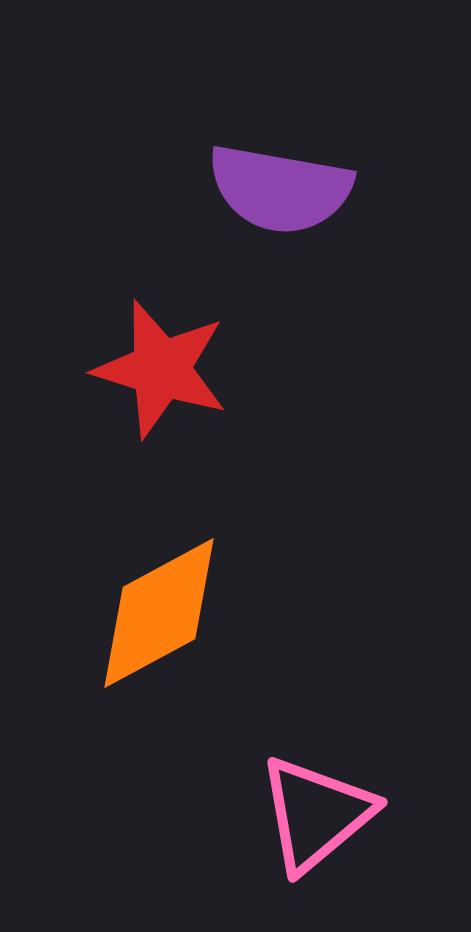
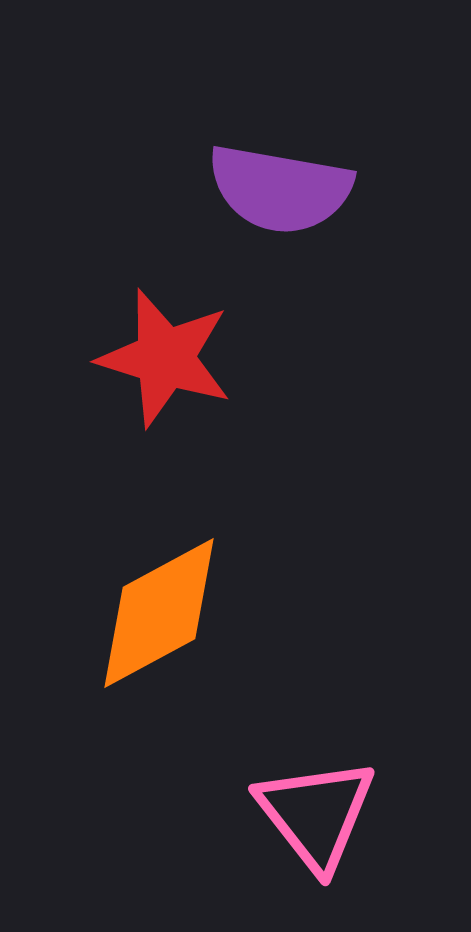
red star: moved 4 px right, 11 px up
pink triangle: rotated 28 degrees counterclockwise
